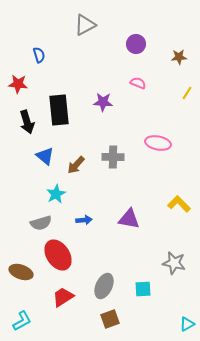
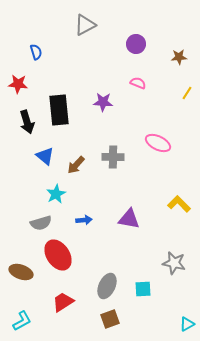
blue semicircle: moved 3 px left, 3 px up
pink ellipse: rotated 15 degrees clockwise
gray ellipse: moved 3 px right
red trapezoid: moved 5 px down
